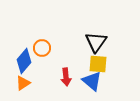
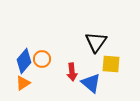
orange circle: moved 11 px down
yellow square: moved 13 px right
red arrow: moved 6 px right, 5 px up
blue triangle: moved 1 px left, 2 px down
